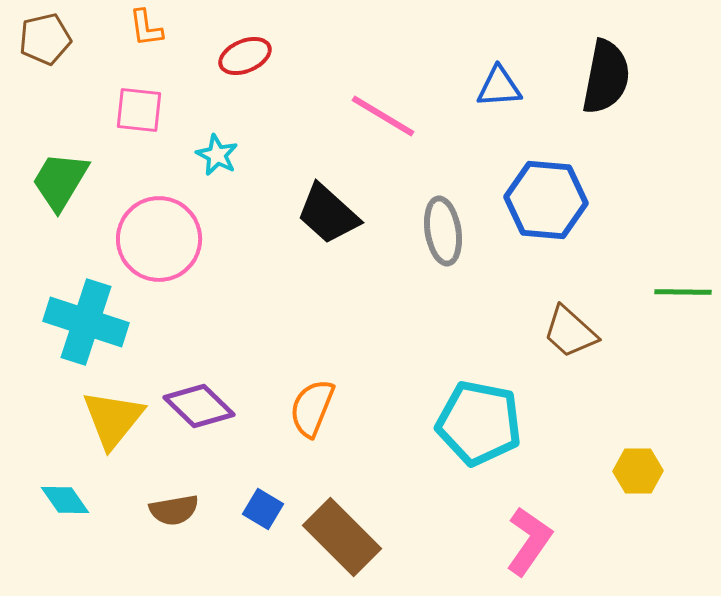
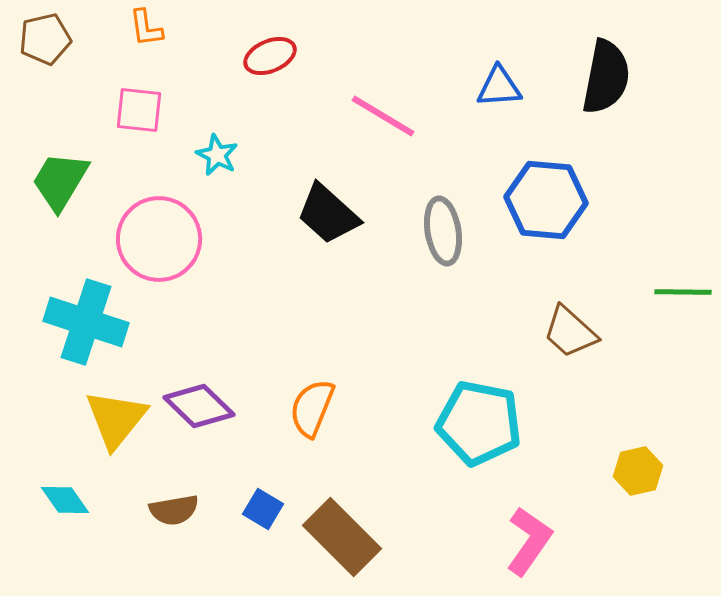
red ellipse: moved 25 px right
yellow triangle: moved 3 px right
yellow hexagon: rotated 12 degrees counterclockwise
